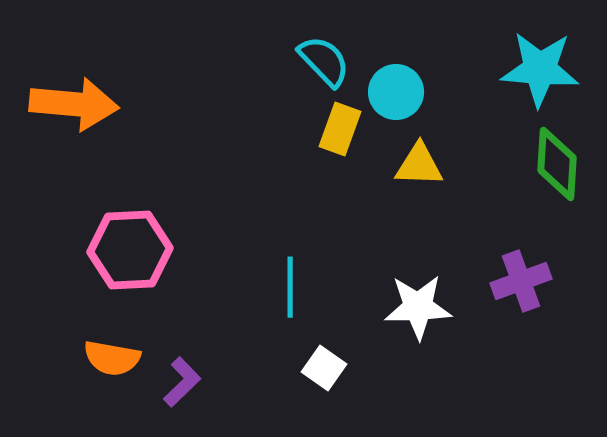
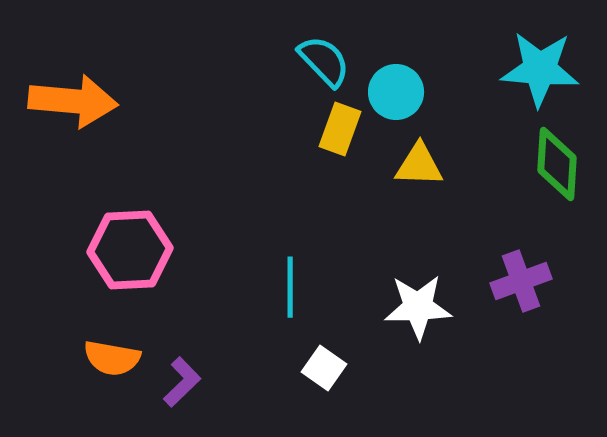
orange arrow: moved 1 px left, 3 px up
